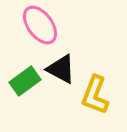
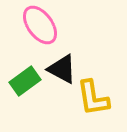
black triangle: moved 1 px right
yellow L-shape: moved 2 px left, 3 px down; rotated 30 degrees counterclockwise
